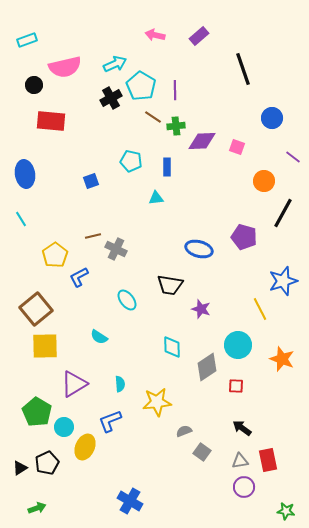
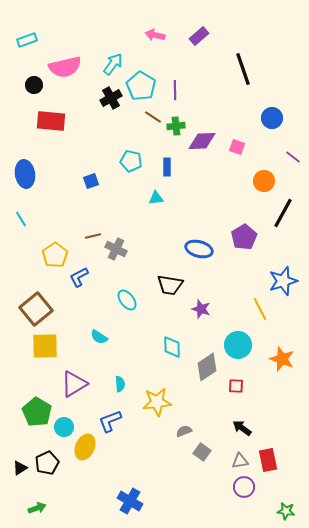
cyan arrow at (115, 64): moved 2 px left; rotated 30 degrees counterclockwise
purple pentagon at (244, 237): rotated 25 degrees clockwise
